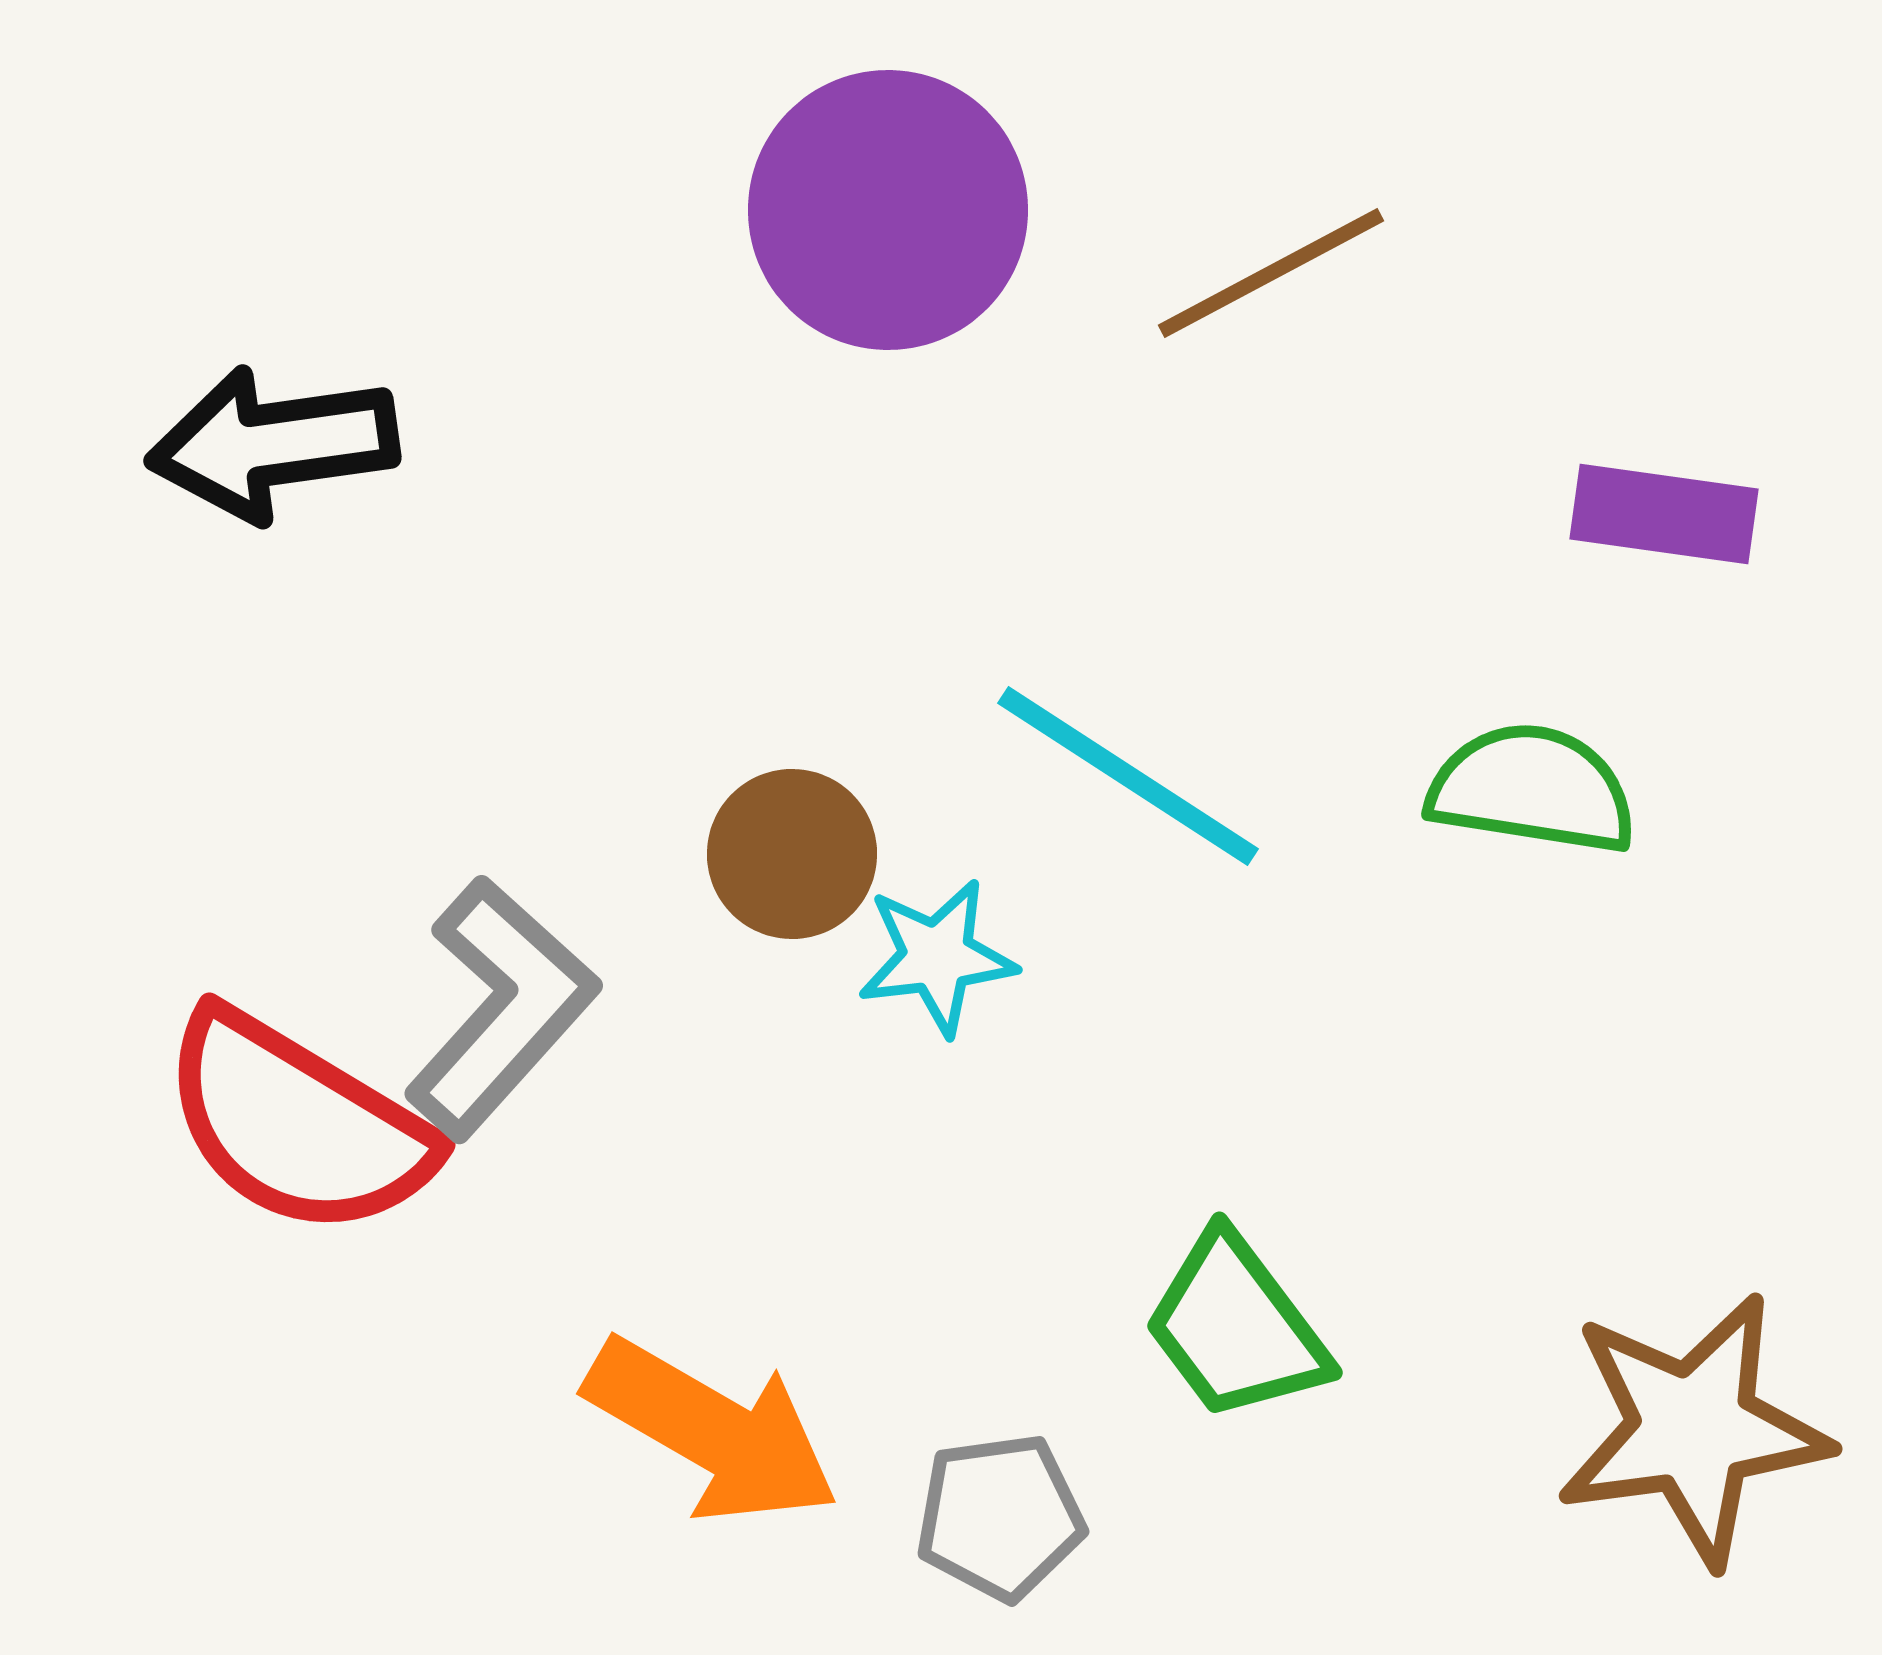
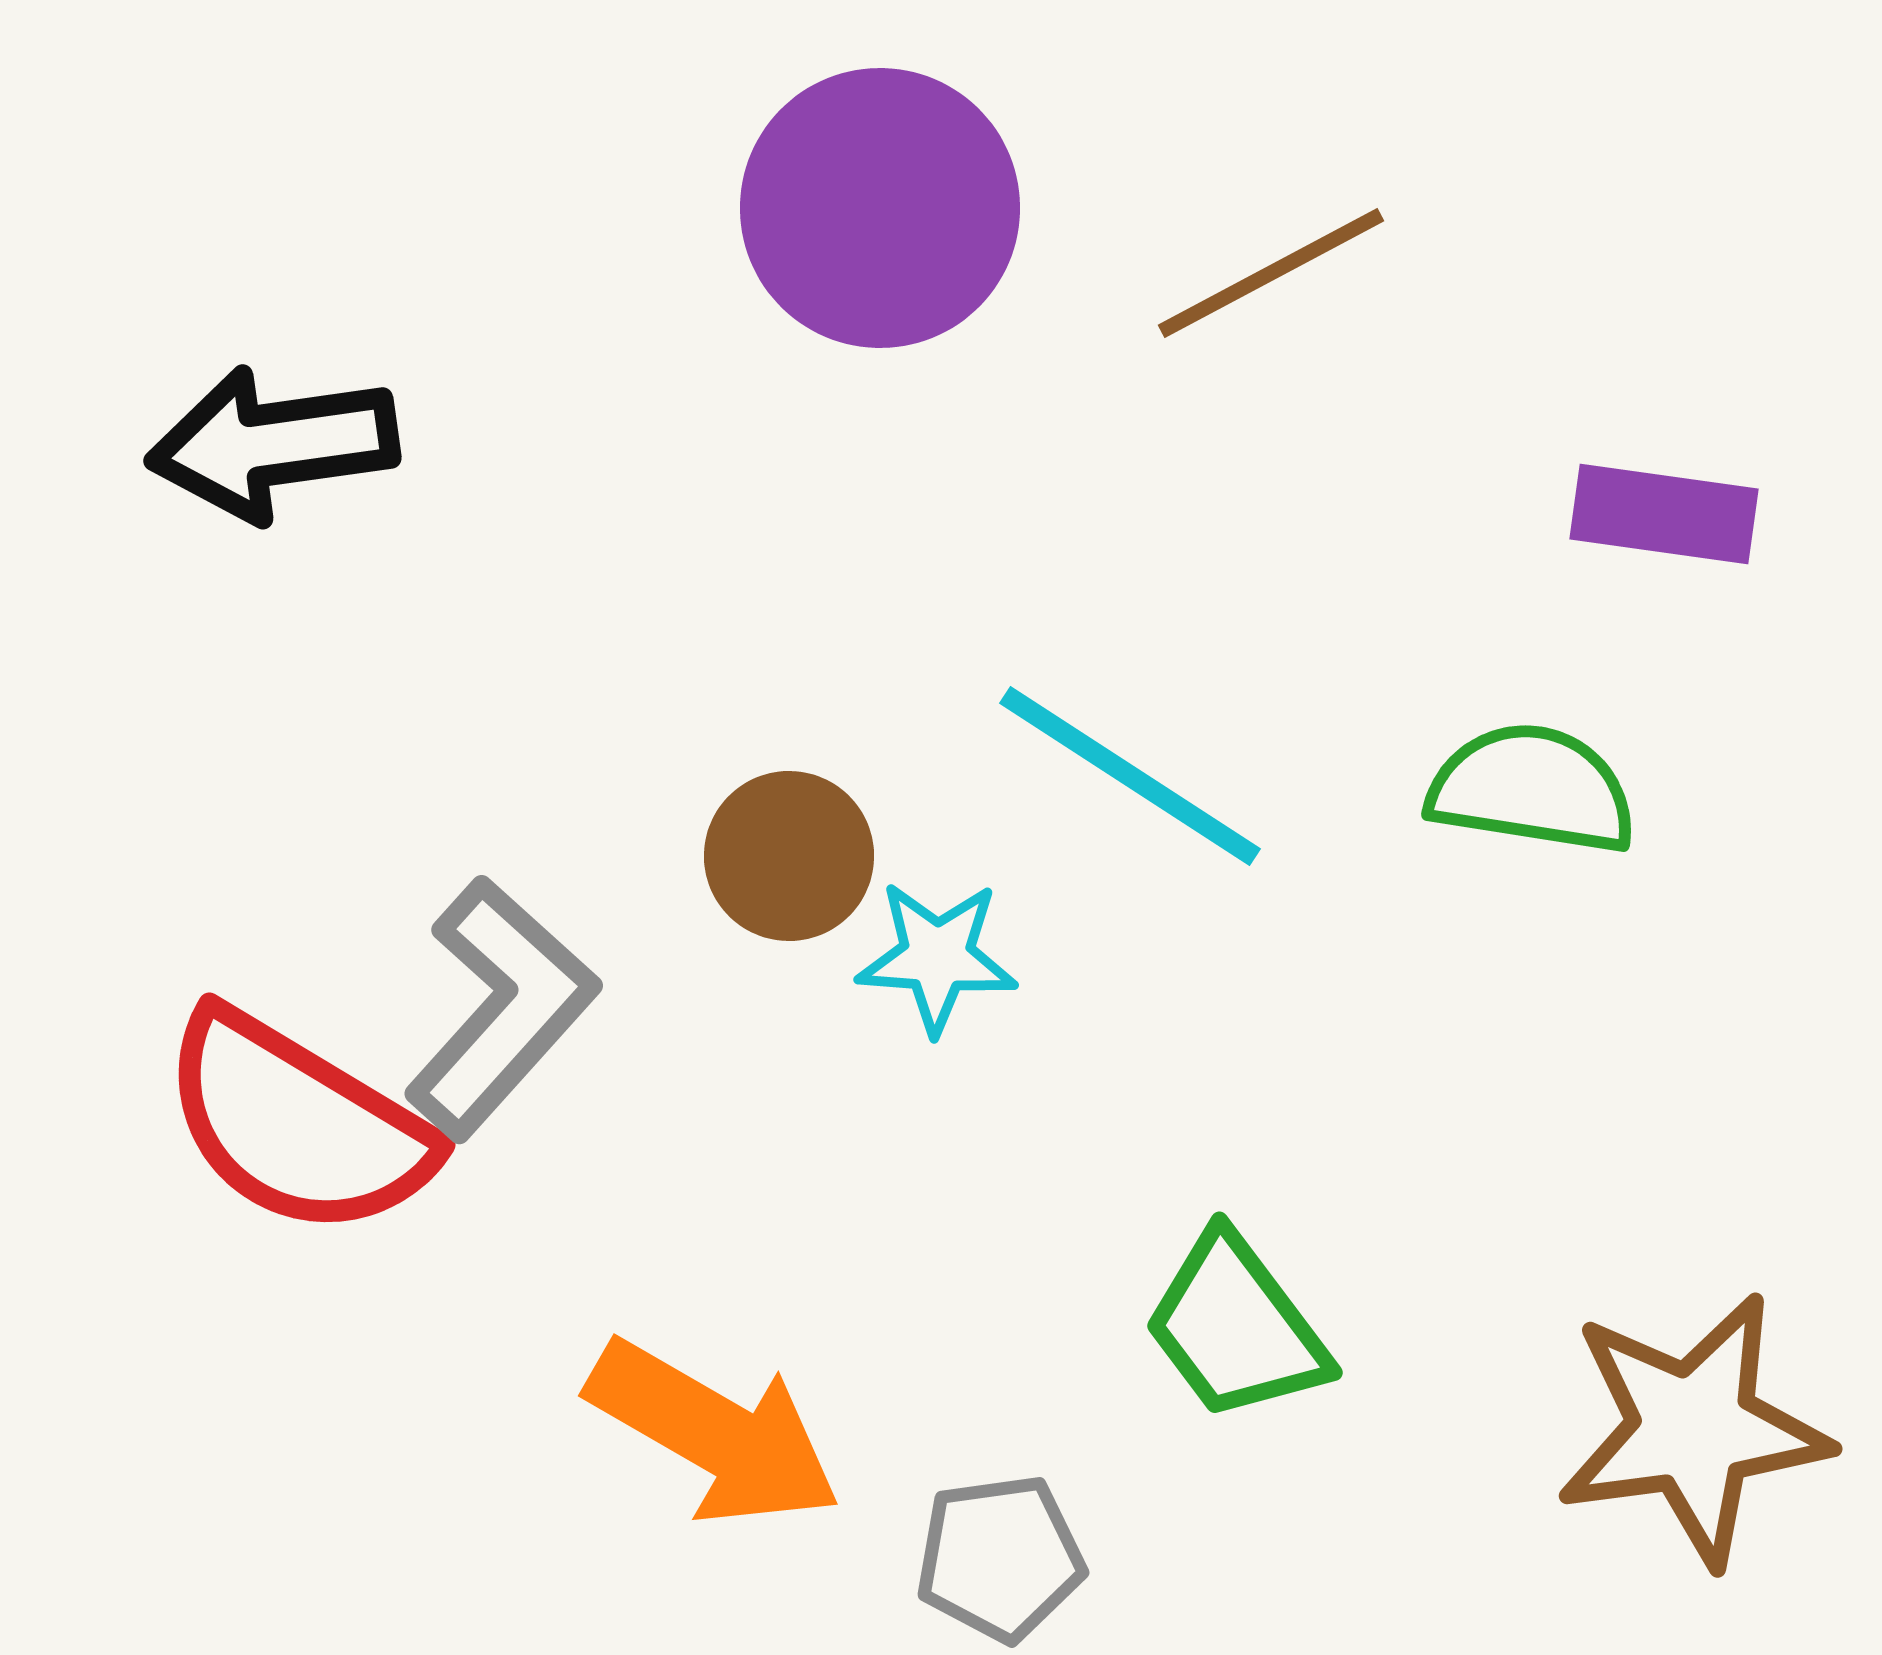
purple circle: moved 8 px left, 2 px up
cyan line: moved 2 px right
brown circle: moved 3 px left, 2 px down
cyan star: rotated 11 degrees clockwise
orange arrow: moved 2 px right, 2 px down
gray pentagon: moved 41 px down
